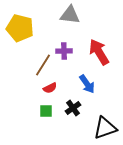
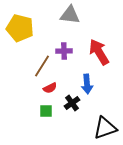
brown line: moved 1 px left, 1 px down
blue arrow: rotated 30 degrees clockwise
black cross: moved 1 px left, 5 px up
